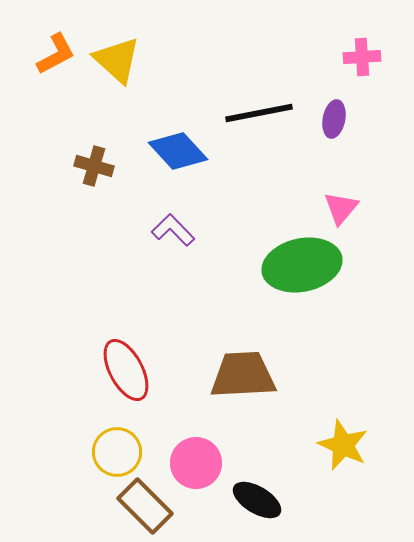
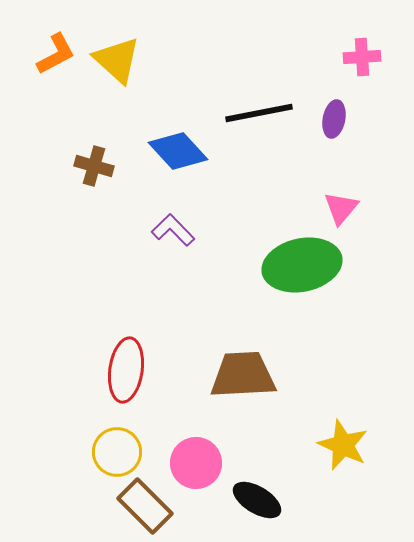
red ellipse: rotated 36 degrees clockwise
